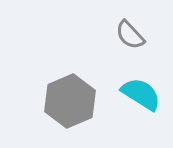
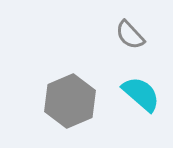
cyan semicircle: rotated 9 degrees clockwise
